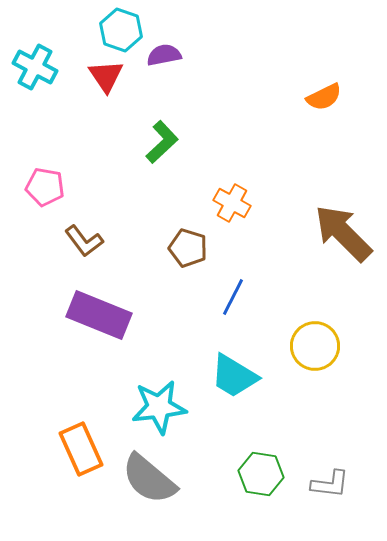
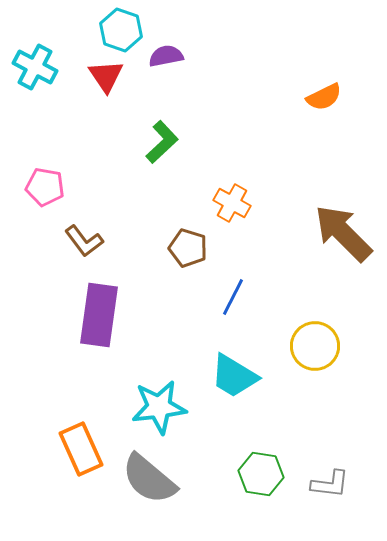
purple semicircle: moved 2 px right, 1 px down
purple rectangle: rotated 76 degrees clockwise
